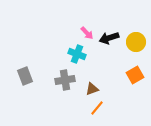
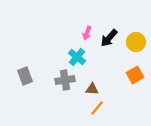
pink arrow: rotated 64 degrees clockwise
black arrow: rotated 30 degrees counterclockwise
cyan cross: moved 3 px down; rotated 18 degrees clockwise
brown triangle: rotated 24 degrees clockwise
